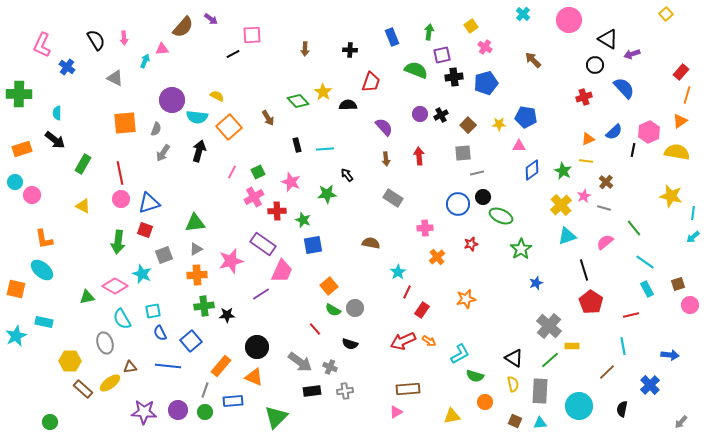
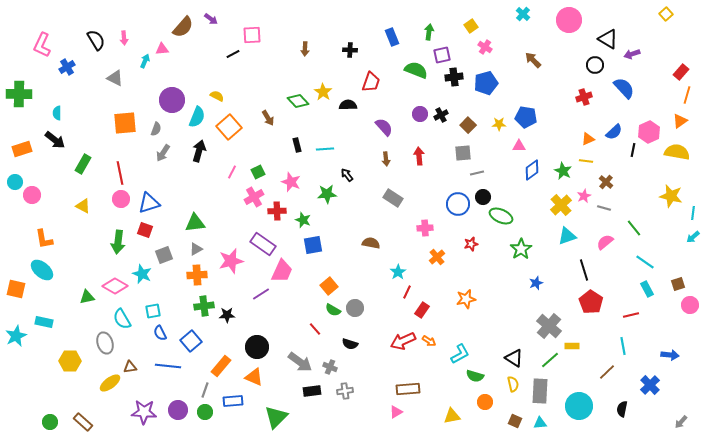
blue cross at (67, 67): rotated 21 degrees clockwise
cyan semicircle at (197, 117): rotated 75 degrees counterclockwise
brown rectangle at (83, 389): moved 33 px down
